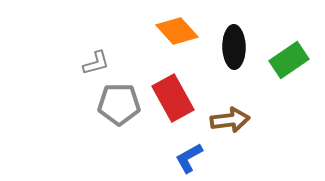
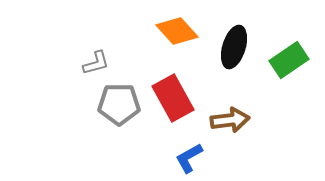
black ellipse: rotated 18 degrees clockwise
